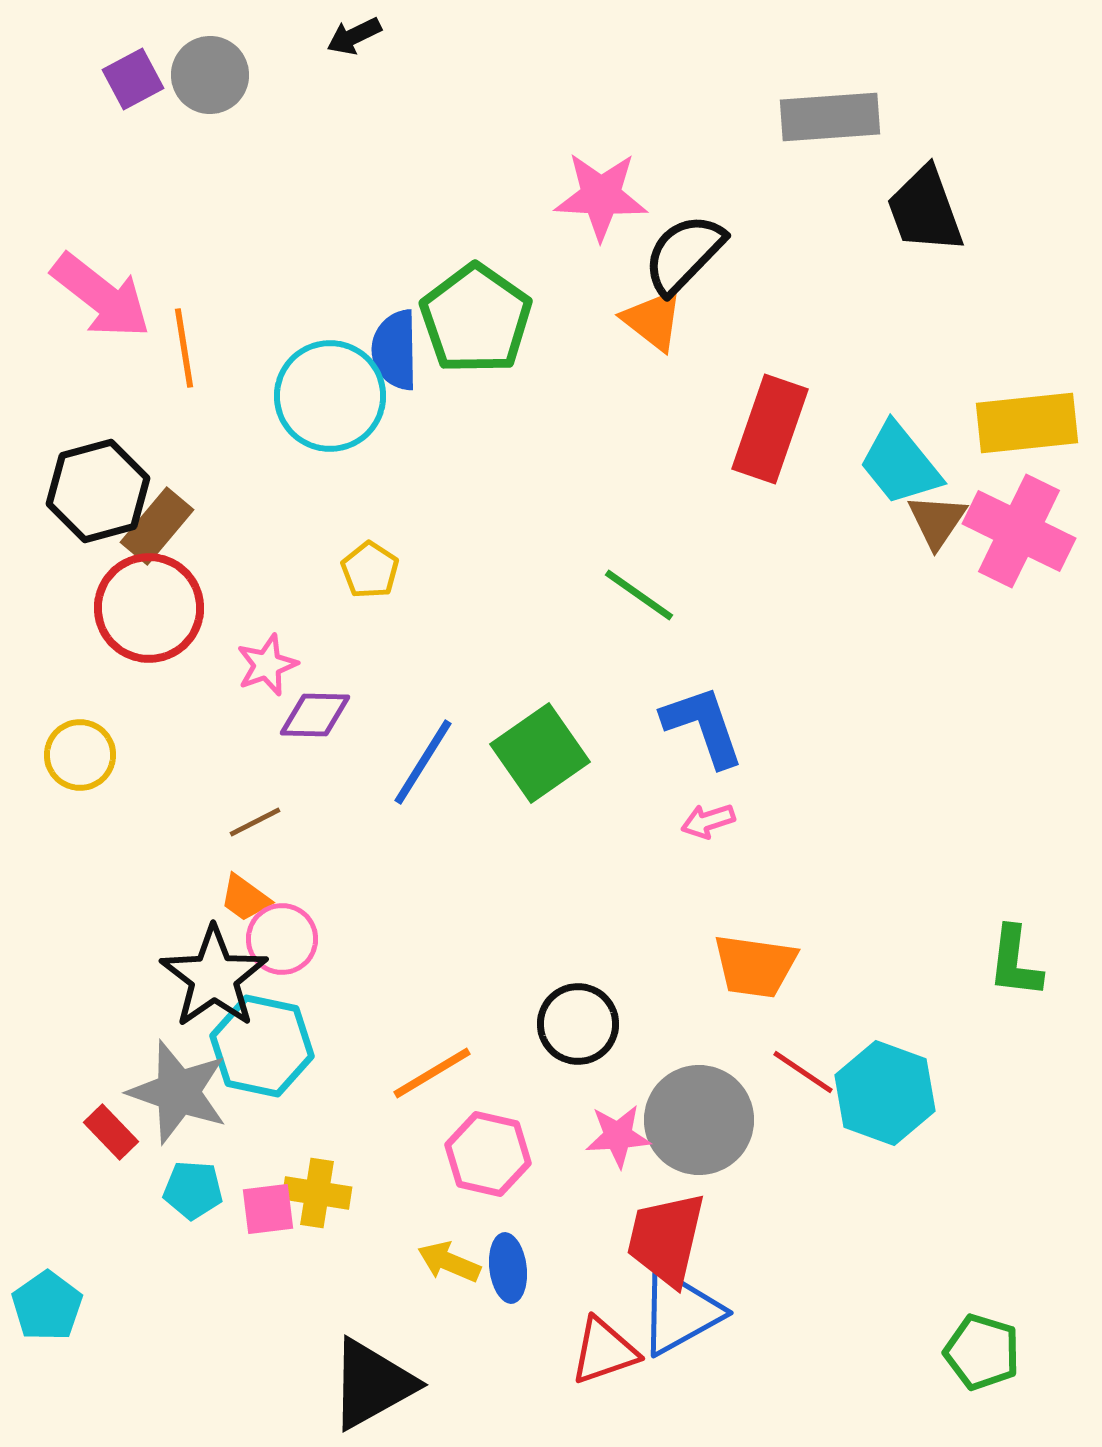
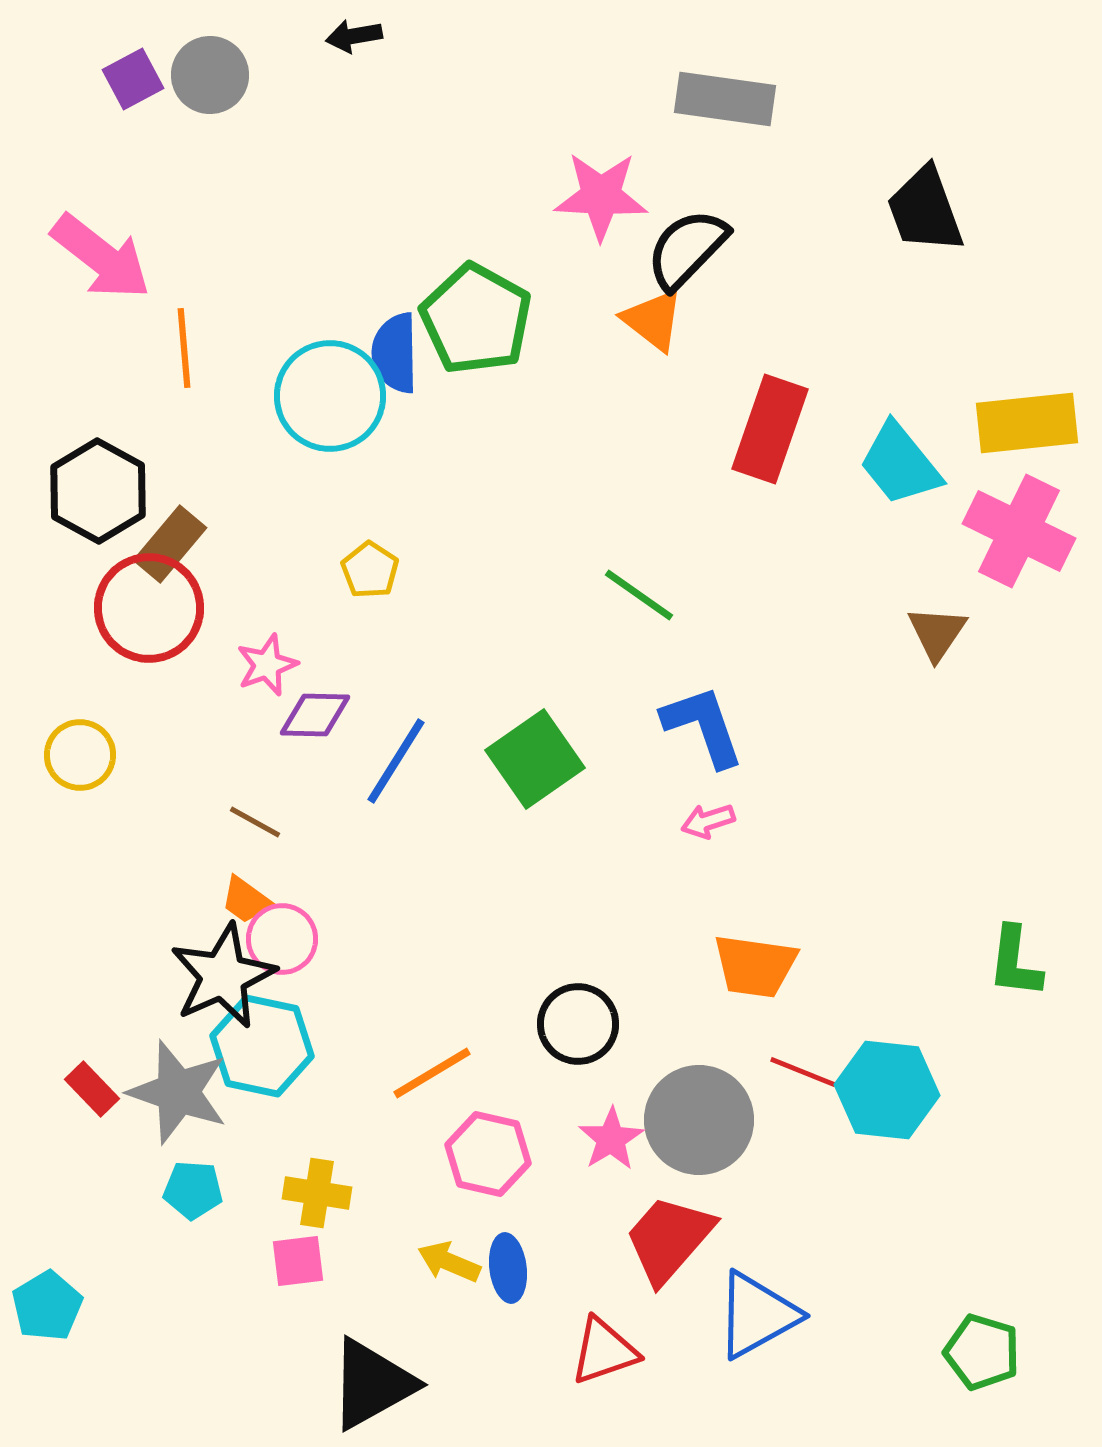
black arrow at (354, 36): rotated 16 degrees clockwise
gray rectangle at (830, 117): moved 105 px left, 18 px up; rotated 12 degrees clockwise
black semicircle at (684, 254): moved 3 px right, 5 px up
pink arrow at (101, 296): moved 39 px up
green pentagon at (476, 319): rotated 6 degrees counterclockwise
orange line at (184, 348): rotated 4 degrees clockwise
blue semicircle at (395, 350): moved 3 px down
black hexagon at (98, 491): rotated 16 degrees counterclockwise
brown triangle at (937, 521): moved 112 px down
brown rectangle at (157, 526): moved 13 px right, 18 px down
green square at (540, 753): moved 5 px left, 6 px down
blue line at (423, 762): moved 27 px left, 1 px up
brown line at (255, 822): rotated 56 degrees clockwise
orange trapezoid at (245, 898): moved 1 px right, 2 px down
black star at (214, 977): moved 9 px right, 1 px up; rotated 11 degrees clockwise
red line at (803, 1072): rotated 12 degrees counterclockwise
cyan hexagon at (885, 1093): moved 2 px right, 3 px up; rotated 14 degrees counterclockwise
red rectangle at (111, 1132): moved 19 px left, 43 px up
pink star at (618, 1136): moved 7 px left, 3 px down; rotated 28 degrees counterclockwise
pink square at (268, 1209): moved 30 px right, 52 px down
red trapezoid at (666, 1239): moved 3 px right; rotated 28 degrees clockwise
cyan pentagon at (47, 1306): rotated 4 degrees clockwise
blue triangle at (680, 1312): moved 77 px right, 3 px down
